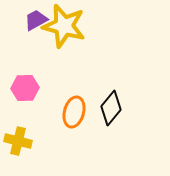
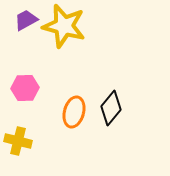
purple trapezoid: moved 10 px left
